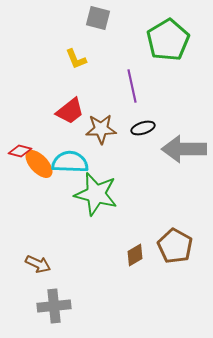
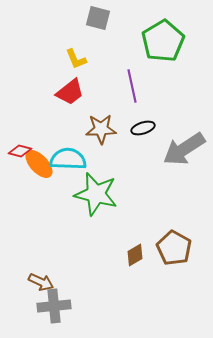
green pentagon: moved 5 px left, 1 px down
red trapezoid: moved 19 px up
gray arrow: rotated 33 degrees counterclockwise
cyan semicircle: moved 2 px left, 3 px up
brown pentagon: moved 1 px left, 2 px down
brown arrow: moved 3 px right, 18 px down
